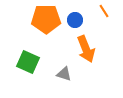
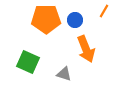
orange line: rotated 64 degrees clockwise
